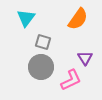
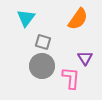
gray circle: moved 1 px right, 1 px up
pink L-shape: moved 2 px up; rotated 60 degrees counterclockwise
